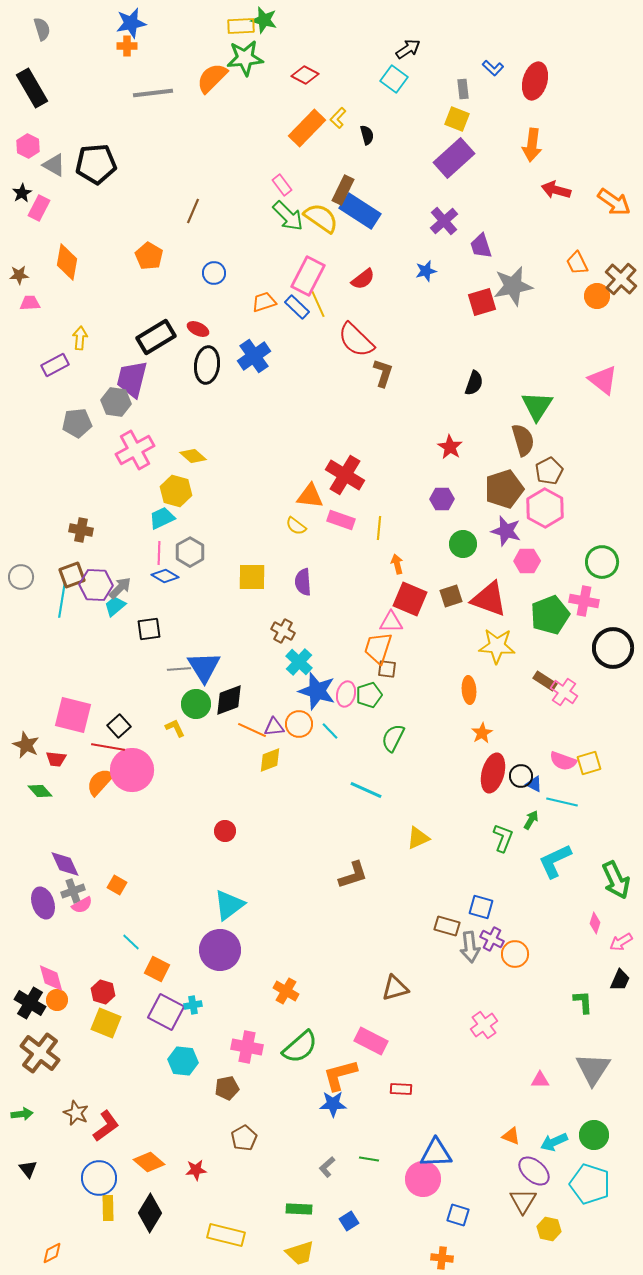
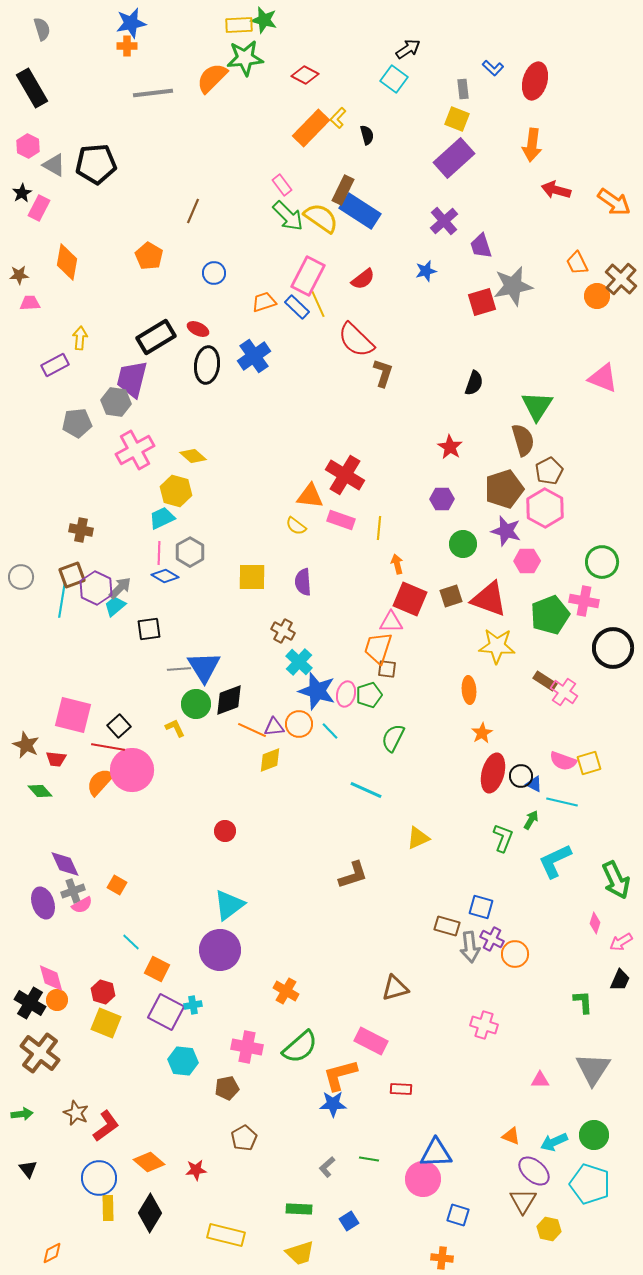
yellow rectangle at (241, 26): moved 2 px left, 1 px up
orange rectangle at (307, 128): moved 4 px right
pink triangle at (603, 380): moved 2 px up; rotated 16 degrees counterclockwise
purple hexagon at (96, 585): moved 3 px down; rotated 24 degrees clockwise
pink cross at (484, 1025): rotated 36 degrees counterclockwise
